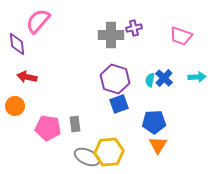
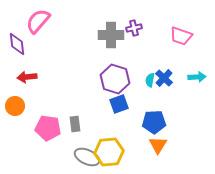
red arrow: rotated 18 degrees counterclockwise
